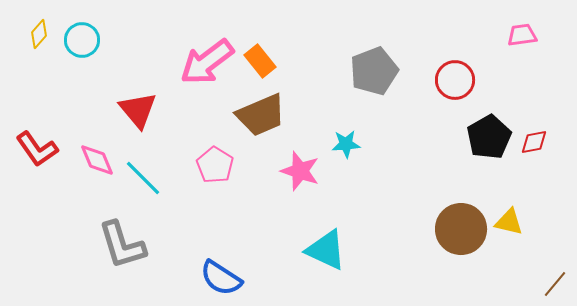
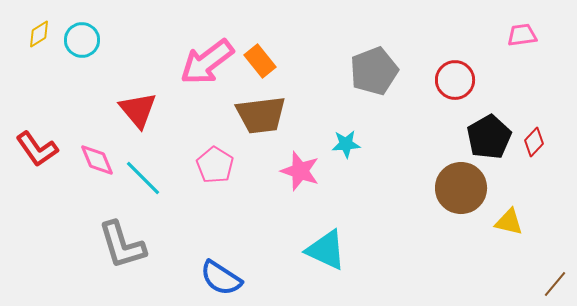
yellow diamond: rotated 16 degrees clockwise
brown trapezoid: rotated 16 degrees clockwise
red diamond: rotated 36 degrees counterclockwise
brown circle: moved 41 px up
